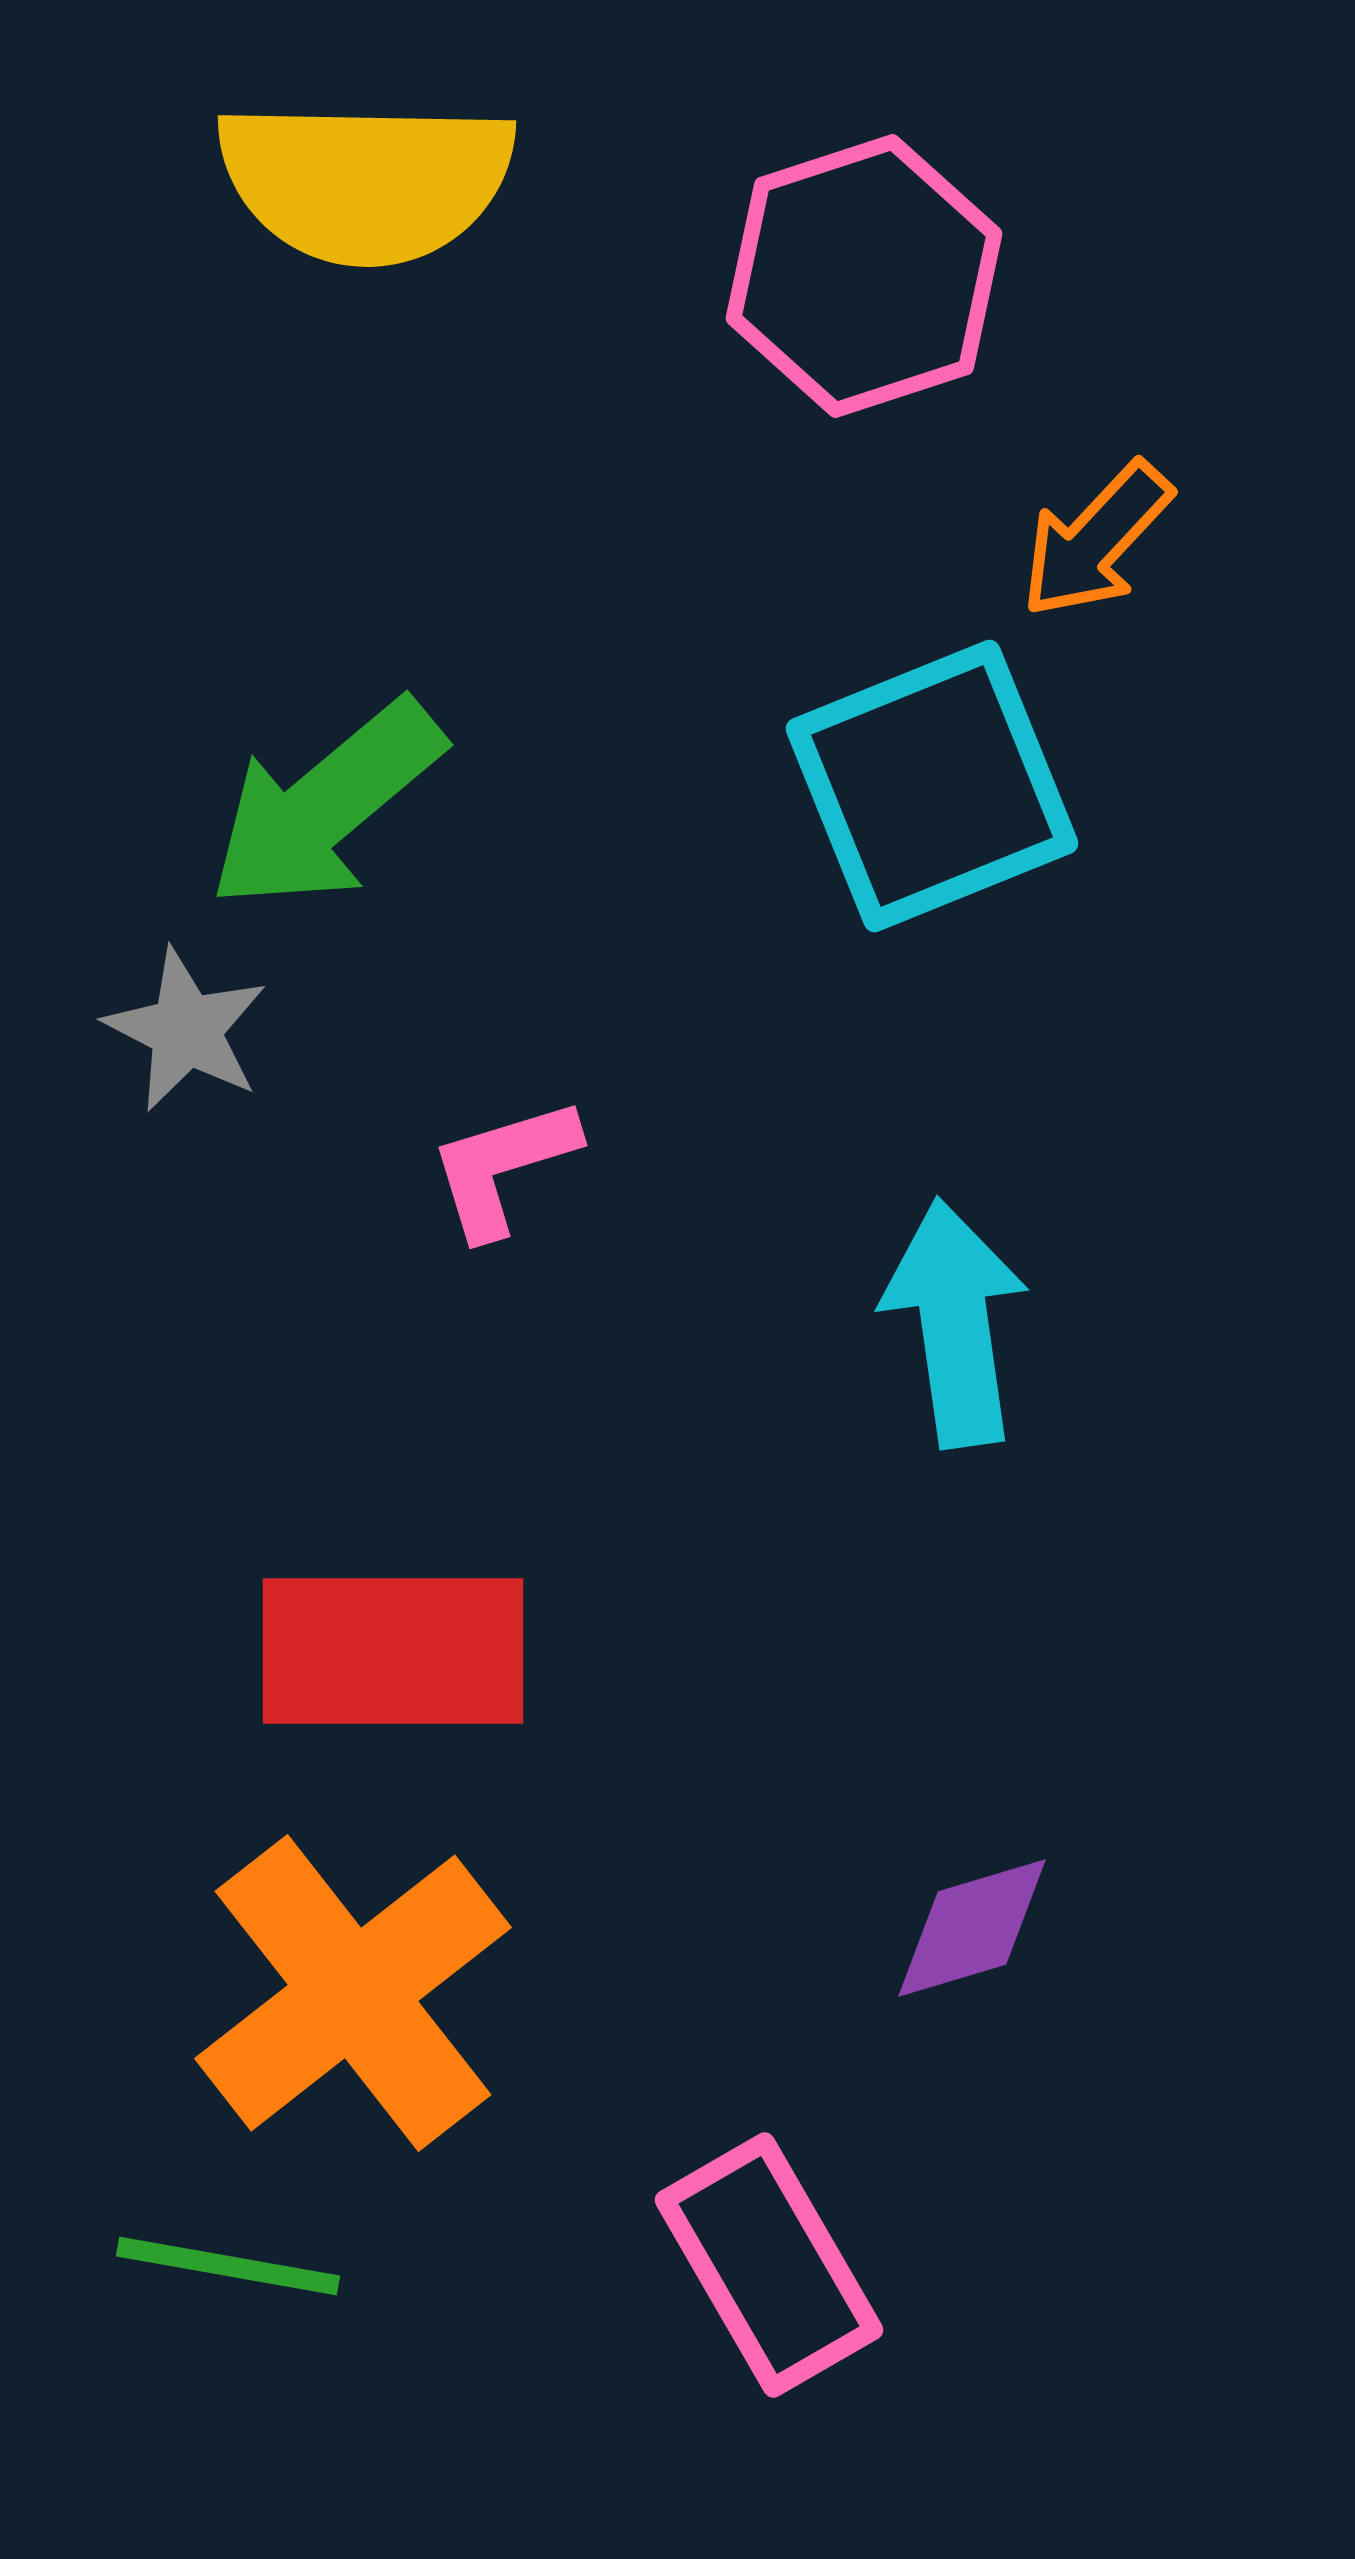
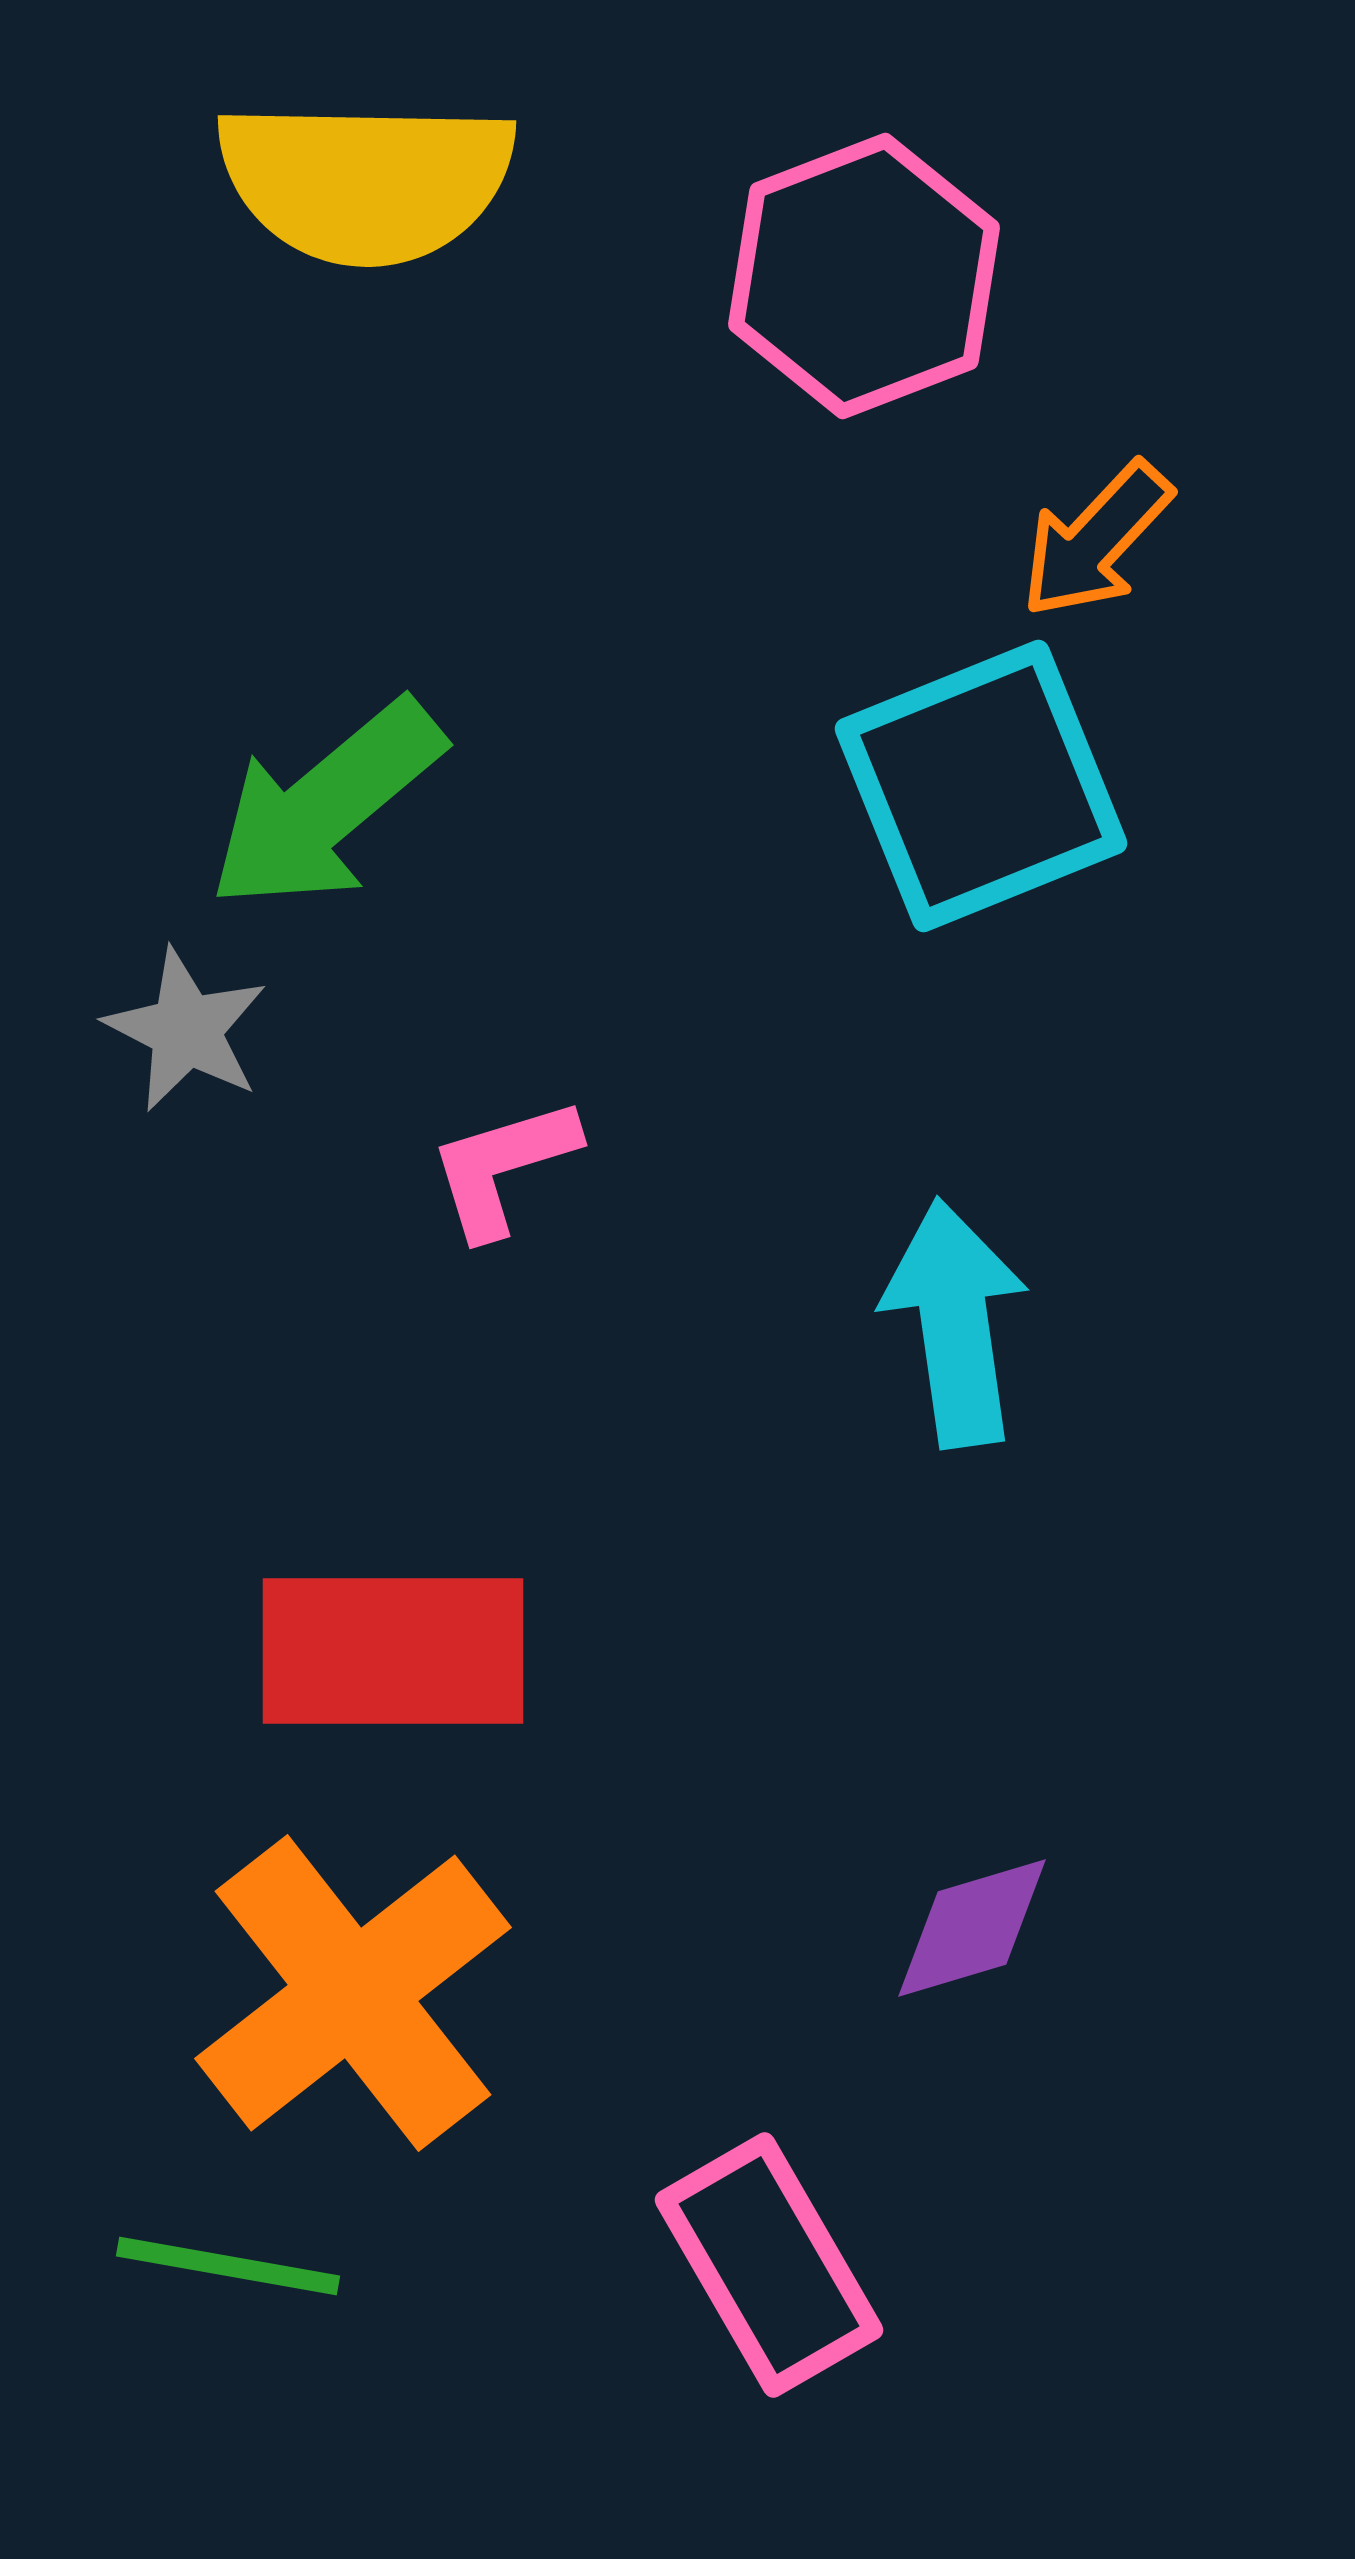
pink hexagon: rotated 3 degrees counterclockwise
cyan square: moved 49 px right
